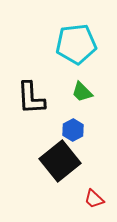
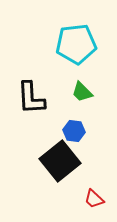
blue hexagon: moved 1 px right, 1 px down; rotated 25 degrees counterclockwise
